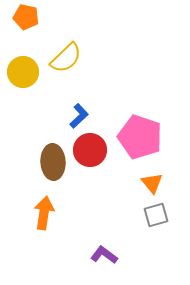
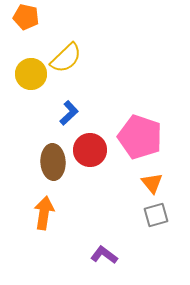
yellow circle: moved 8 px right, 2 px down
blue L-shape: moved 10 px left, 3 px up
